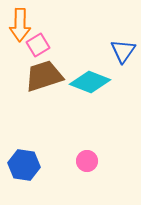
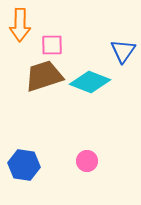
pink square: moved 14 px right; rotated 30 degrees clockwise
